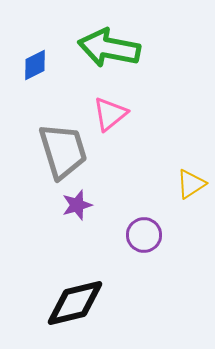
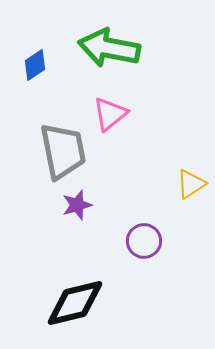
blue diamond: rotated 8 degrees counterclockwise
gray trapezoid: rotated 6 degrees clockwise
purple circle: moved 6 px down
